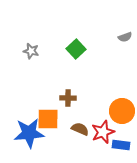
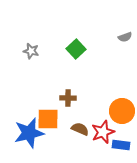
blue star: rotated 8 degrees counterclockwise
